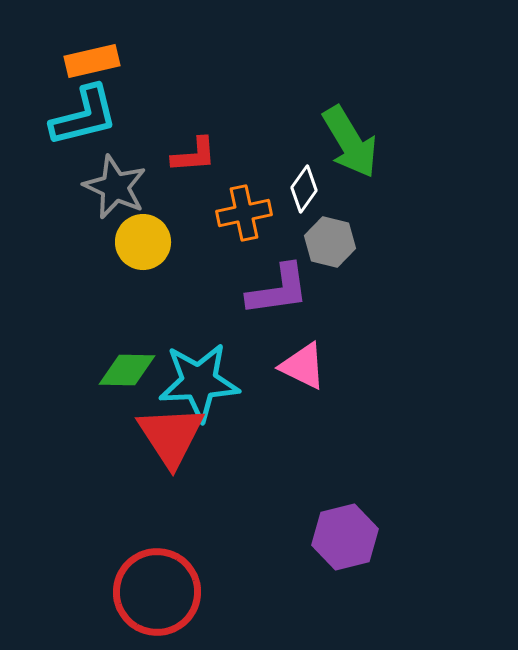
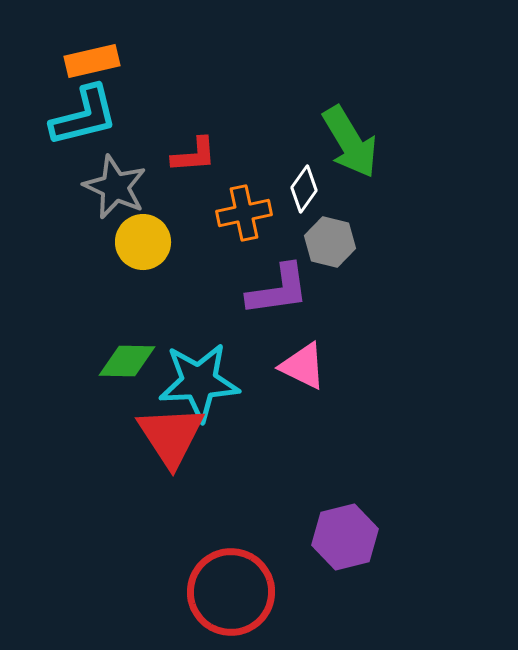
green diamond: moved 9 px up
red circle: moved 74 px right
